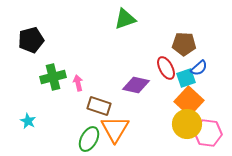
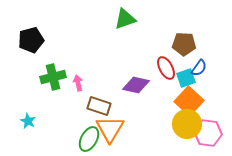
blue semicircle: rotated 12 degrees counterclockwise
orange triangle: moved 5 px left
